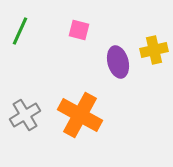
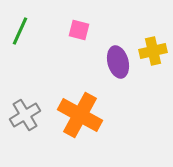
yellow cross: moved 1 px left, 1 px down
